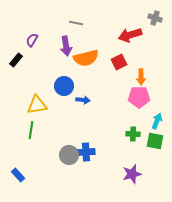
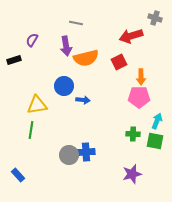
red arrow: moved 1 px right, 1 px down
black rectangle: moved 2 px left; rotated 32 degrees clockwise
